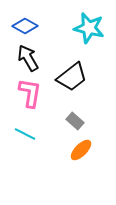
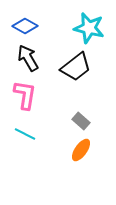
black trapezoid: moved 4 px right, 10 px up
pink L-shape: moved 5 px left, 2 px down
gray rectangle: moved 6 px right
orange ellipse: rotated 10 degrees counterclockwise
